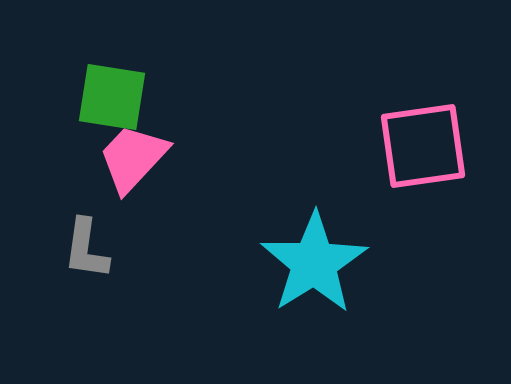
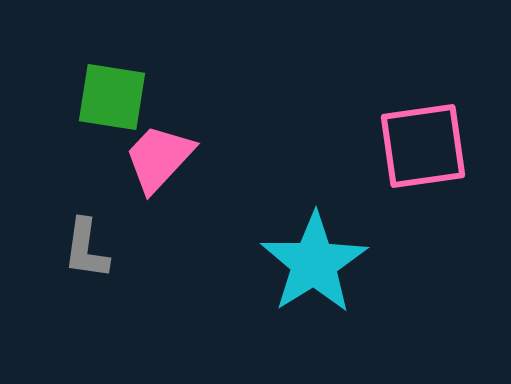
pink trapezoid: moved 26 px right
